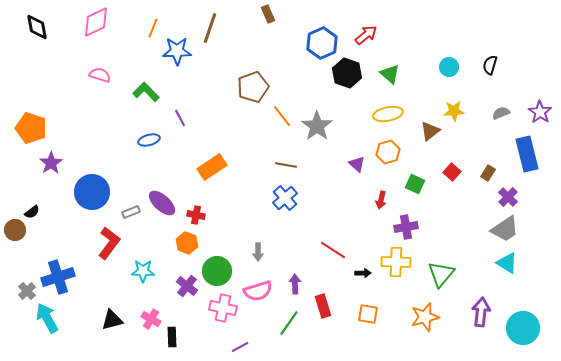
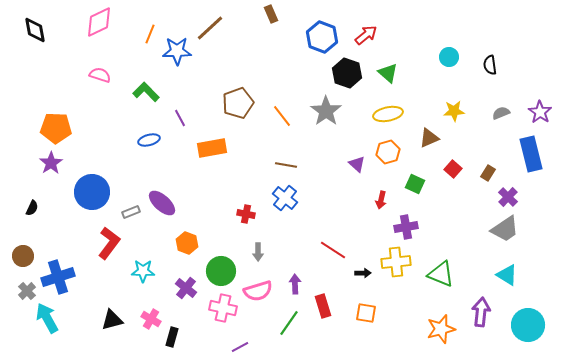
brown rectangle at (268, 14): moved 3 px right
pink diamond at (96, 22): moved 3 px right
black diamond at (37, 27): moved 2 px left, 3 px down
orange line at (153, 28): moved 3 px left, 6 px down
brown line at (210, 28): rotated 28 degrees clockwise
blue hexagon at (322, 43): moved 6 px up; rotated 16 degrees counterclockwise
black semicircle at (490, 65): rotated 24 degrees counterclockwise
cyan circle at (449, 67): moved 10 px up
green triangle at (390, 74): moved 2 px left, 1 px up
brown pentagon at (253, 87): moved 15 px left, 16 px down
gray star at (317, 126): moved 9 px right, 15 px up
orange pentagon at (31, 128): moved 25 px right; rotated 16 degrees counterclockwise
brown triangle at (430, 131): moved 1 px left, 7 px down; rotated 15 degrees clockwise
blue rectangle at (527, 154): moved 4 px right
orange rectangle at (212, 167): moved 19 px up; rotated 24 degrees clockwise
red square at (452, 172): moved 1 px right, 3 px up
blue cross at (285, 198): rotated 10 degrees counterclockwise
black semicircle at (32, 212): moved 4 px up; rotated 28 degrees counterclockwise
red cross at (196, 215): moved 50 px right, 1 px up
brown circle at (15, 230): moved 8 px right, 26 px down
yellow cross at (396, 262): rotated 8 degrees counterclockwise
cyan triangle at (507, 263): moved 12 px down
green circle at (217, 271): moved 4 px right
green triangle at (441, 274): rotated 48 degrees counterclockwise
purple cross at (187, 286): moved 1 px left, 2 px down
orange square at (368, 314): moved 2 px left, 1 px up
orange star at (425, 317): moved 16 px right, 12 px down
cyan circle at (523, 328): moved 5 px right, 3 px up
black rectangle at (172, 337): rotated 18 degrees clockwise
